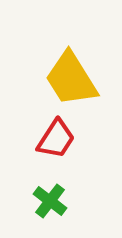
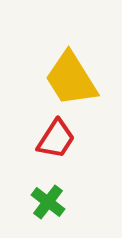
green cross: moved 2 px left, 1 px down
